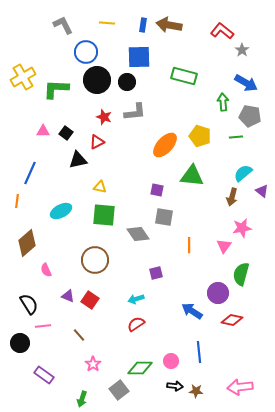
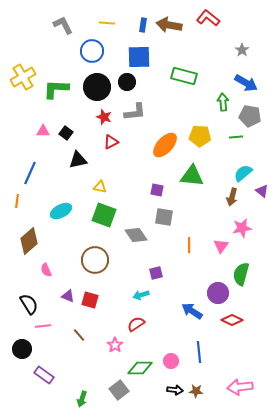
red L-shape at (222, 31): moved 14 px left, 13 px up
blue circle at (86, 52): moved 6 px right, 1 px up
black circle at (97, 80): moved 7 px down
yellow pentagon at (200, 136): rotated 15 degrees counterclockwise
red triangle at (97, 142): moved 14 px right
green square at (104, 215): rotated 15 degrees clockwise
gray diamond at (138, 234): moved 2 px left, 1 px down
brown diamond at (27, 243): moved 2 px right, 2 px up
pink triangle at (224, 246): moved 3 px left
cyan arrow at (136, 299): moved 5 px right, 4 px up
red square at (90, 300): rotated 18 degrees counterclockwise
red diamond at (232, 320): rotated 15 degrees clockwise
black circle at (20, 343): moved 2 px right, 6 px down
pink star at (93, 364): moved 22 px right, 19 px up
black arrow at (175, 386): moved 4 px down
